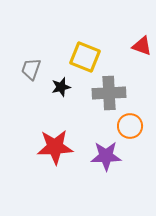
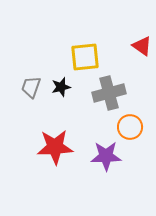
red triangle: rotated 15 degrees clockwise
yellow square: rotated 28 degrees counterclockwise
gray trapezoid: moved 18 px down
gray cross: rotated 12 degrees counterclockwise
orange circle: moved 1 px down
